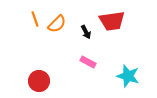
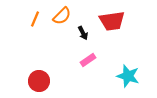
orange line: rotated 42 degrees clockwise
orange semicircle: moved 5 px right, 8 px up
black arrow: moved 3 px left, 1 px down
pink rectangle: moved 2 px up; rotated 63 degrees counterclockwise
